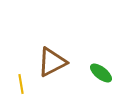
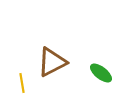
yellow line: moved 1 px right, 1 px up
